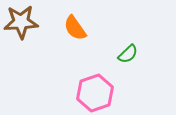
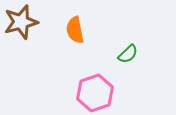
brown star: rotated 12 degrees counterclockwise
orange semicircle: moved 2 px down; rotated 24 degrees clockwise
